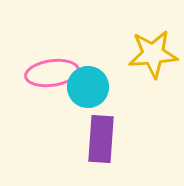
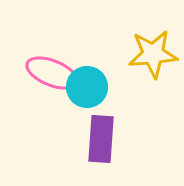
pink ellipse: rotated 30 degrees clockwise
cyan circle: moved 1 px left
